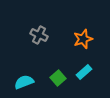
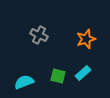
orange star: moved 3 px right
cyan rectangle: moved 1 px left, 1 px down
green square: moved 2 px up; rotated 35 degrees counterclockwise
